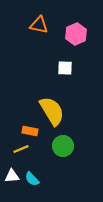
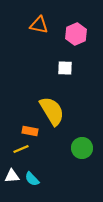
green circle: moved 19 px right, 2 px down
